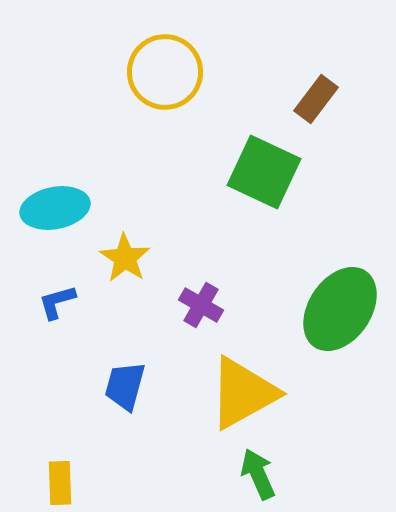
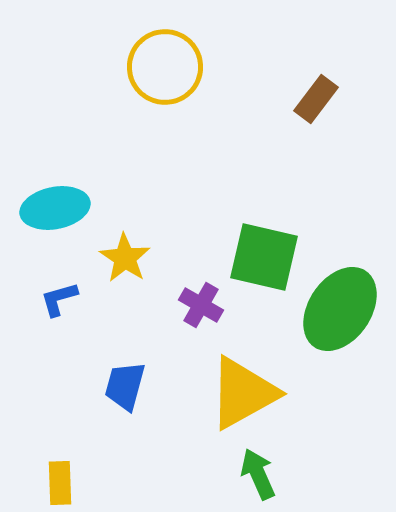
yellow circle: moved 5 px up
green square: moved 85 px down; rotated 12 degrees counterclockwise
blue L-shape: moved 2 px right, 3 px up
